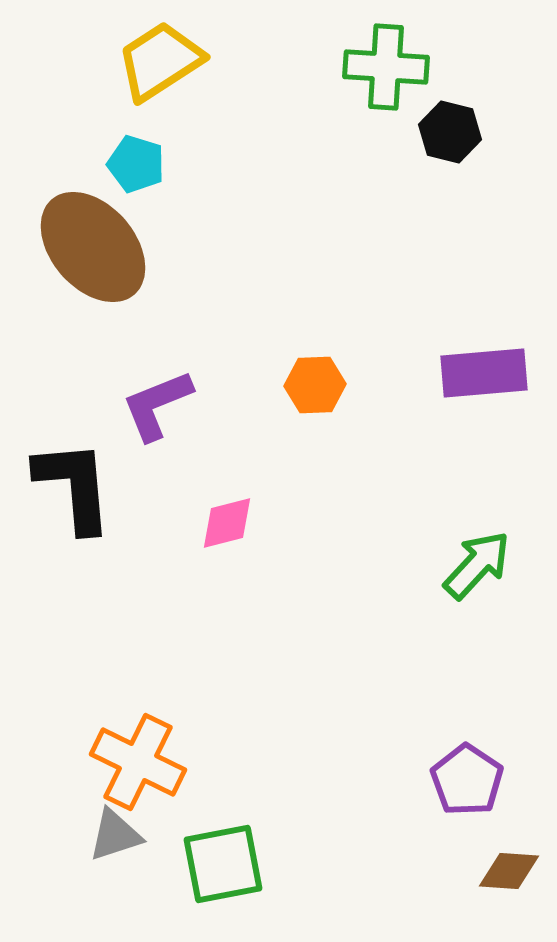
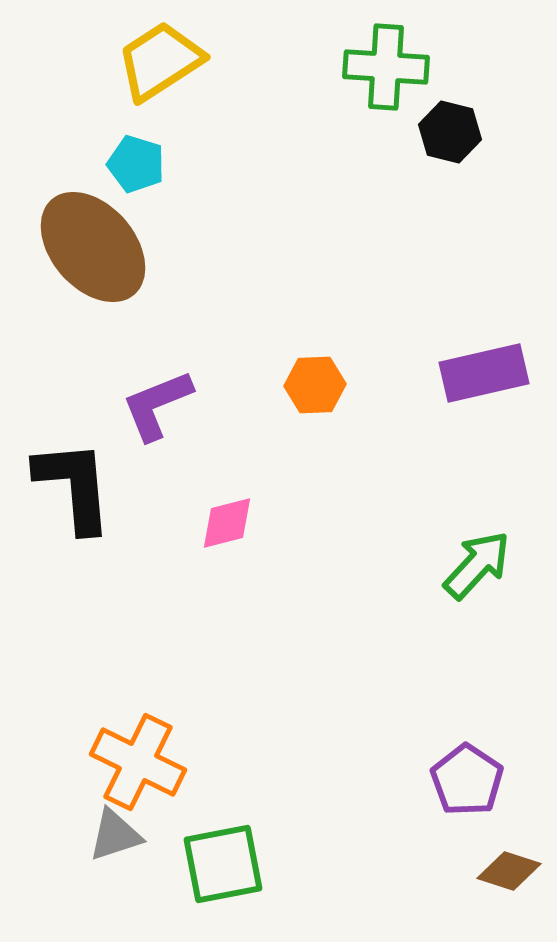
purple rectangle: rotated 8 degrees counterclockwise
brown diamond: rotated 14 degrees clockwise
